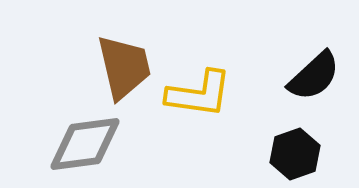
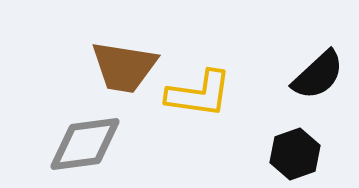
brown trapezoid: rotated 112 degrees clockwise
black semicircle: moved 4 px right, 1 px up
